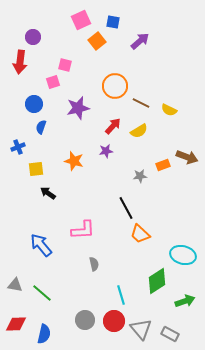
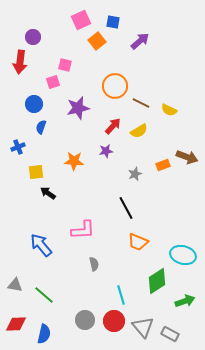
orange star at (74, 161): rotated 12 degrees counterclockwise
yellow square at (36, 169): moved 3 px down
gray star at (140, 176): moved 5 px left, 2 px up; rotated 16 degrees counterclockwise
orange trapezoid at (140, 234): moved 2 px left, 8 px down; rotated 20 degrees counterclockwise
green line at (42, 293): moved 2 px right, 2 px down
gray triangle at (141, 329): moved 2 px right, 2 px up
